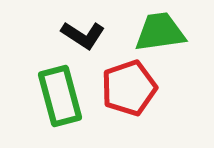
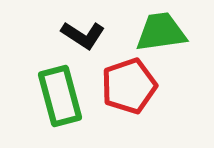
green trapezoid: moved 1 px right
red pentagon: moved 2 px up
